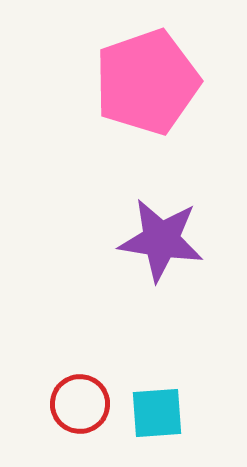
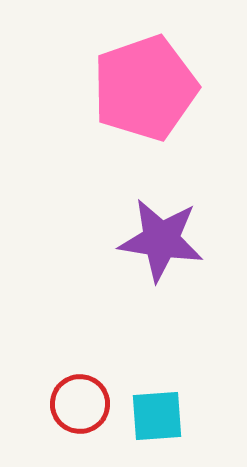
pink pentagon: moved 2 px left, 6 px down
cyan square: moved 3 px down
